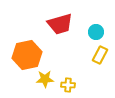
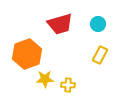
cyan circle: moved 2 px right, 8 px up
orange hexagon: moved 1 px up; rotated 8 degrees counterclockwise
